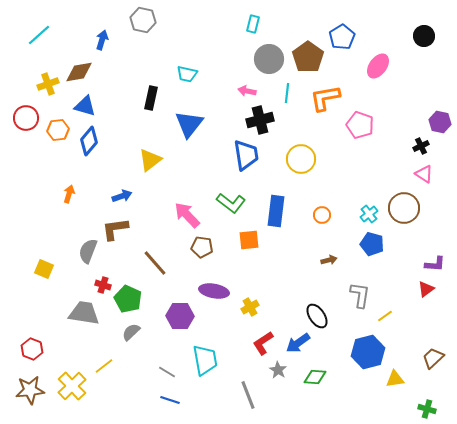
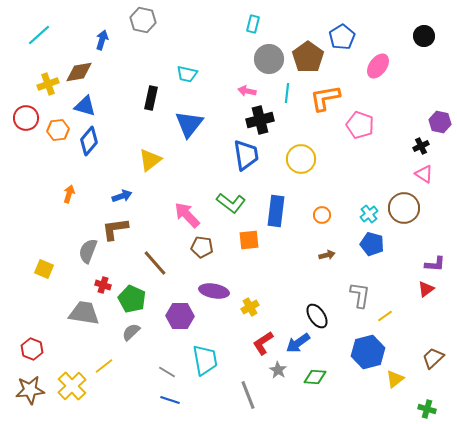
brown arrow at (329, 260): moved 2 px left, 5 px up
green pentagon at (128, 299): moved 4 px right
yellow triangle at (395, 379): rotated 30 degrees counterclockwise
